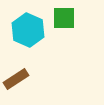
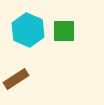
green square: moved 13 px down
